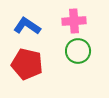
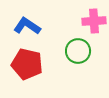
pink cross: moved 20 px right
